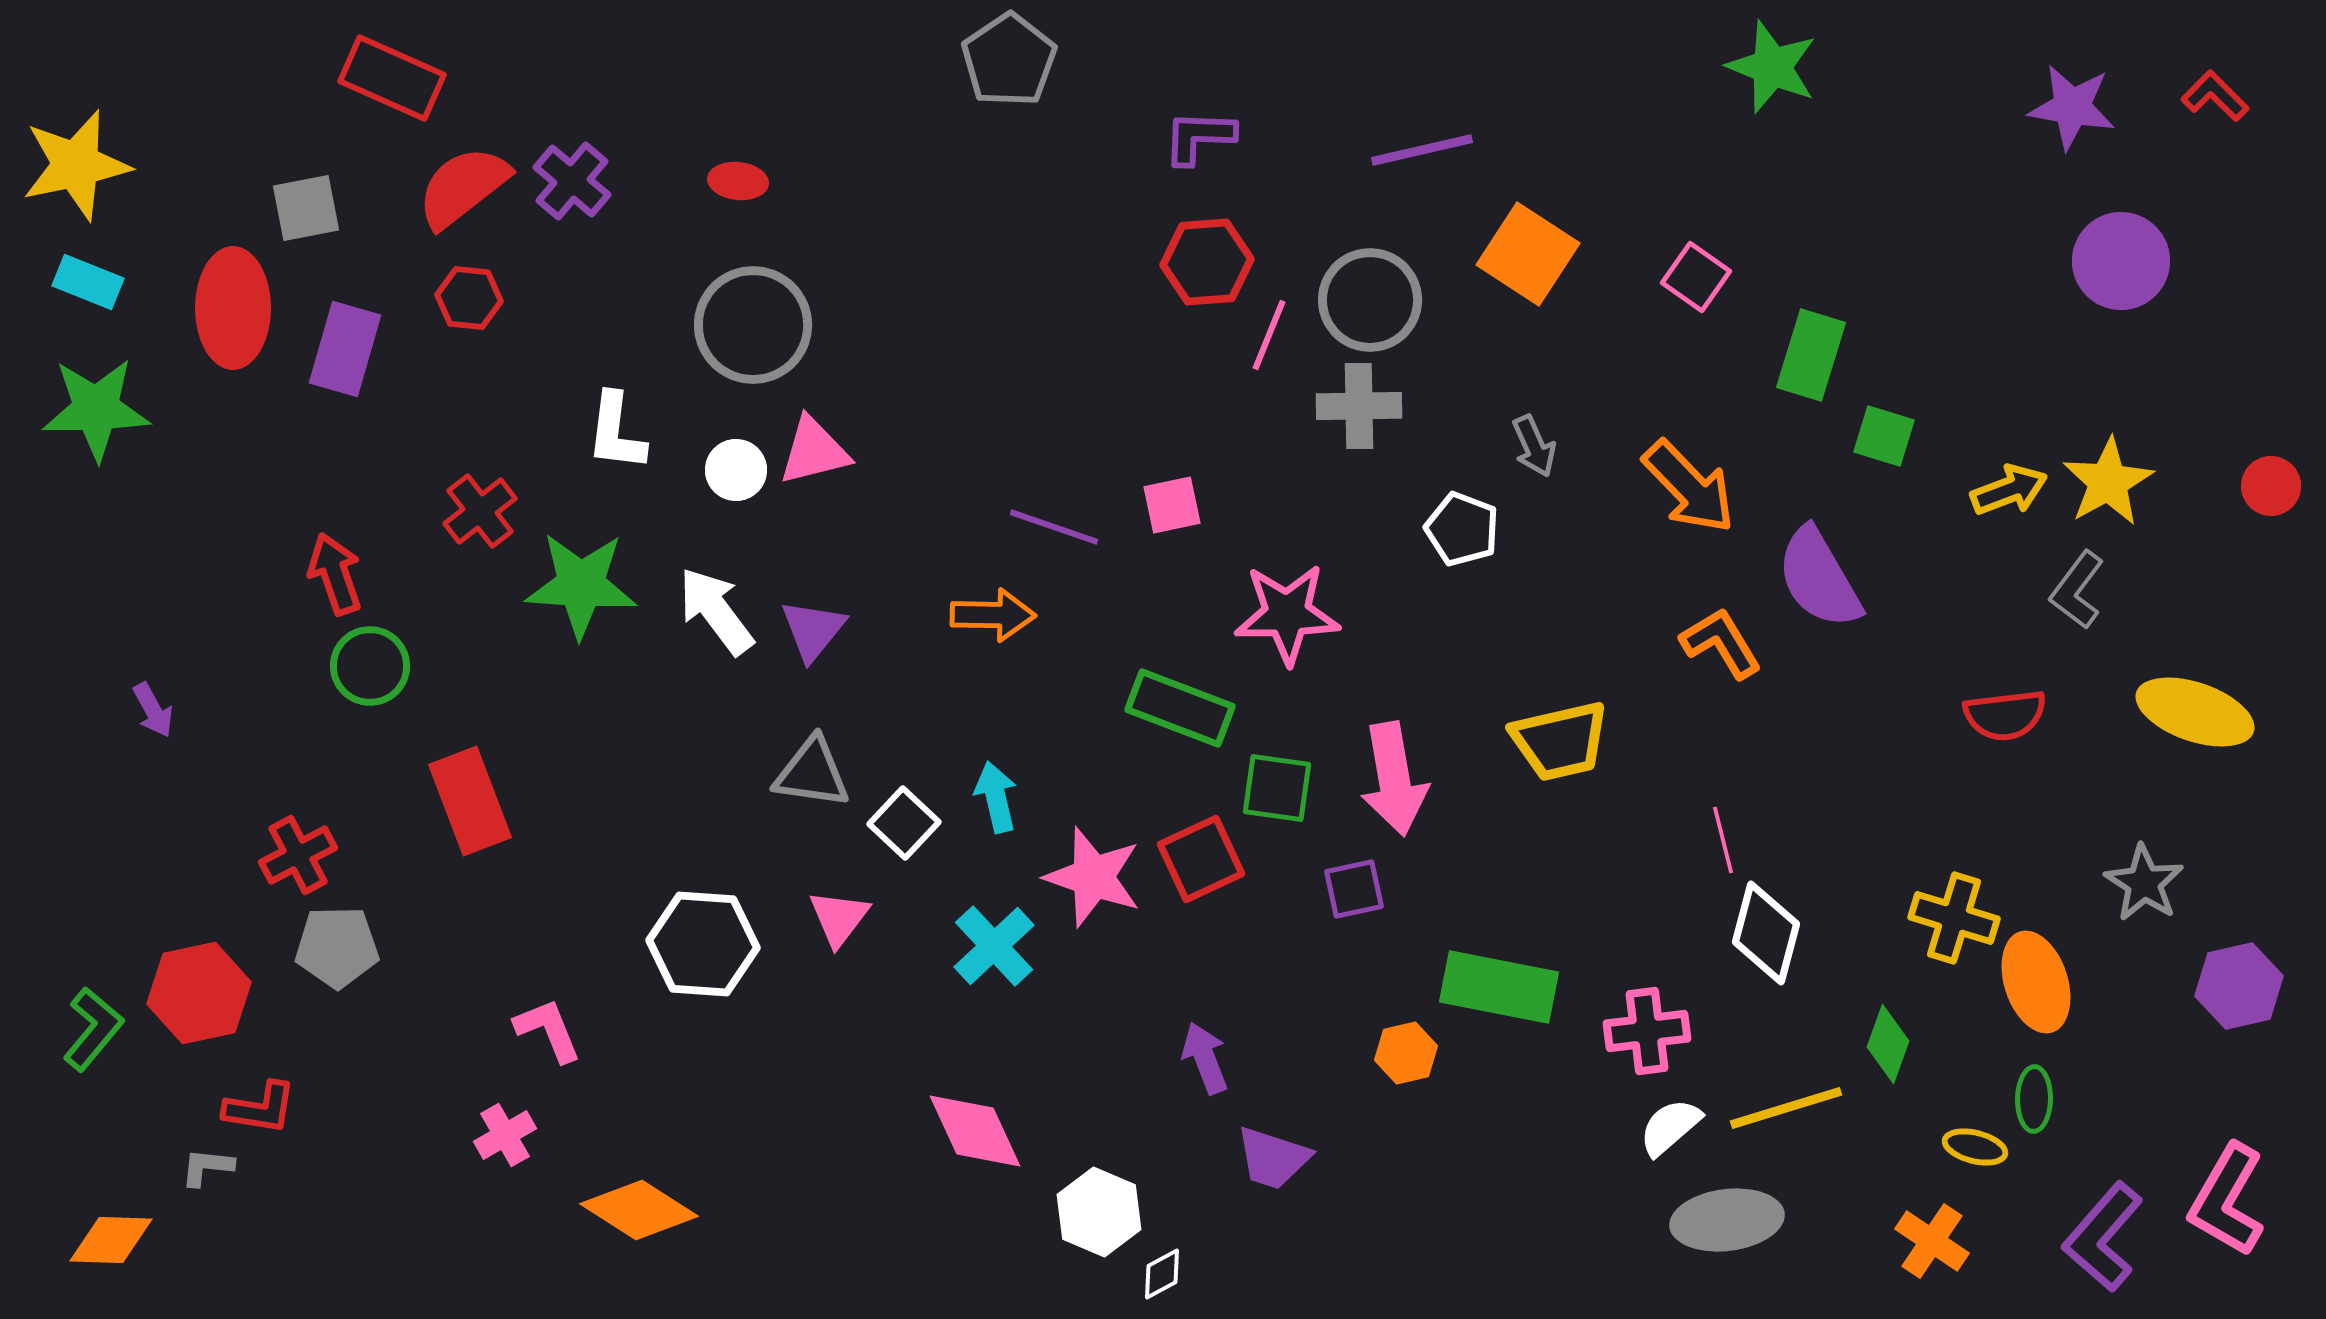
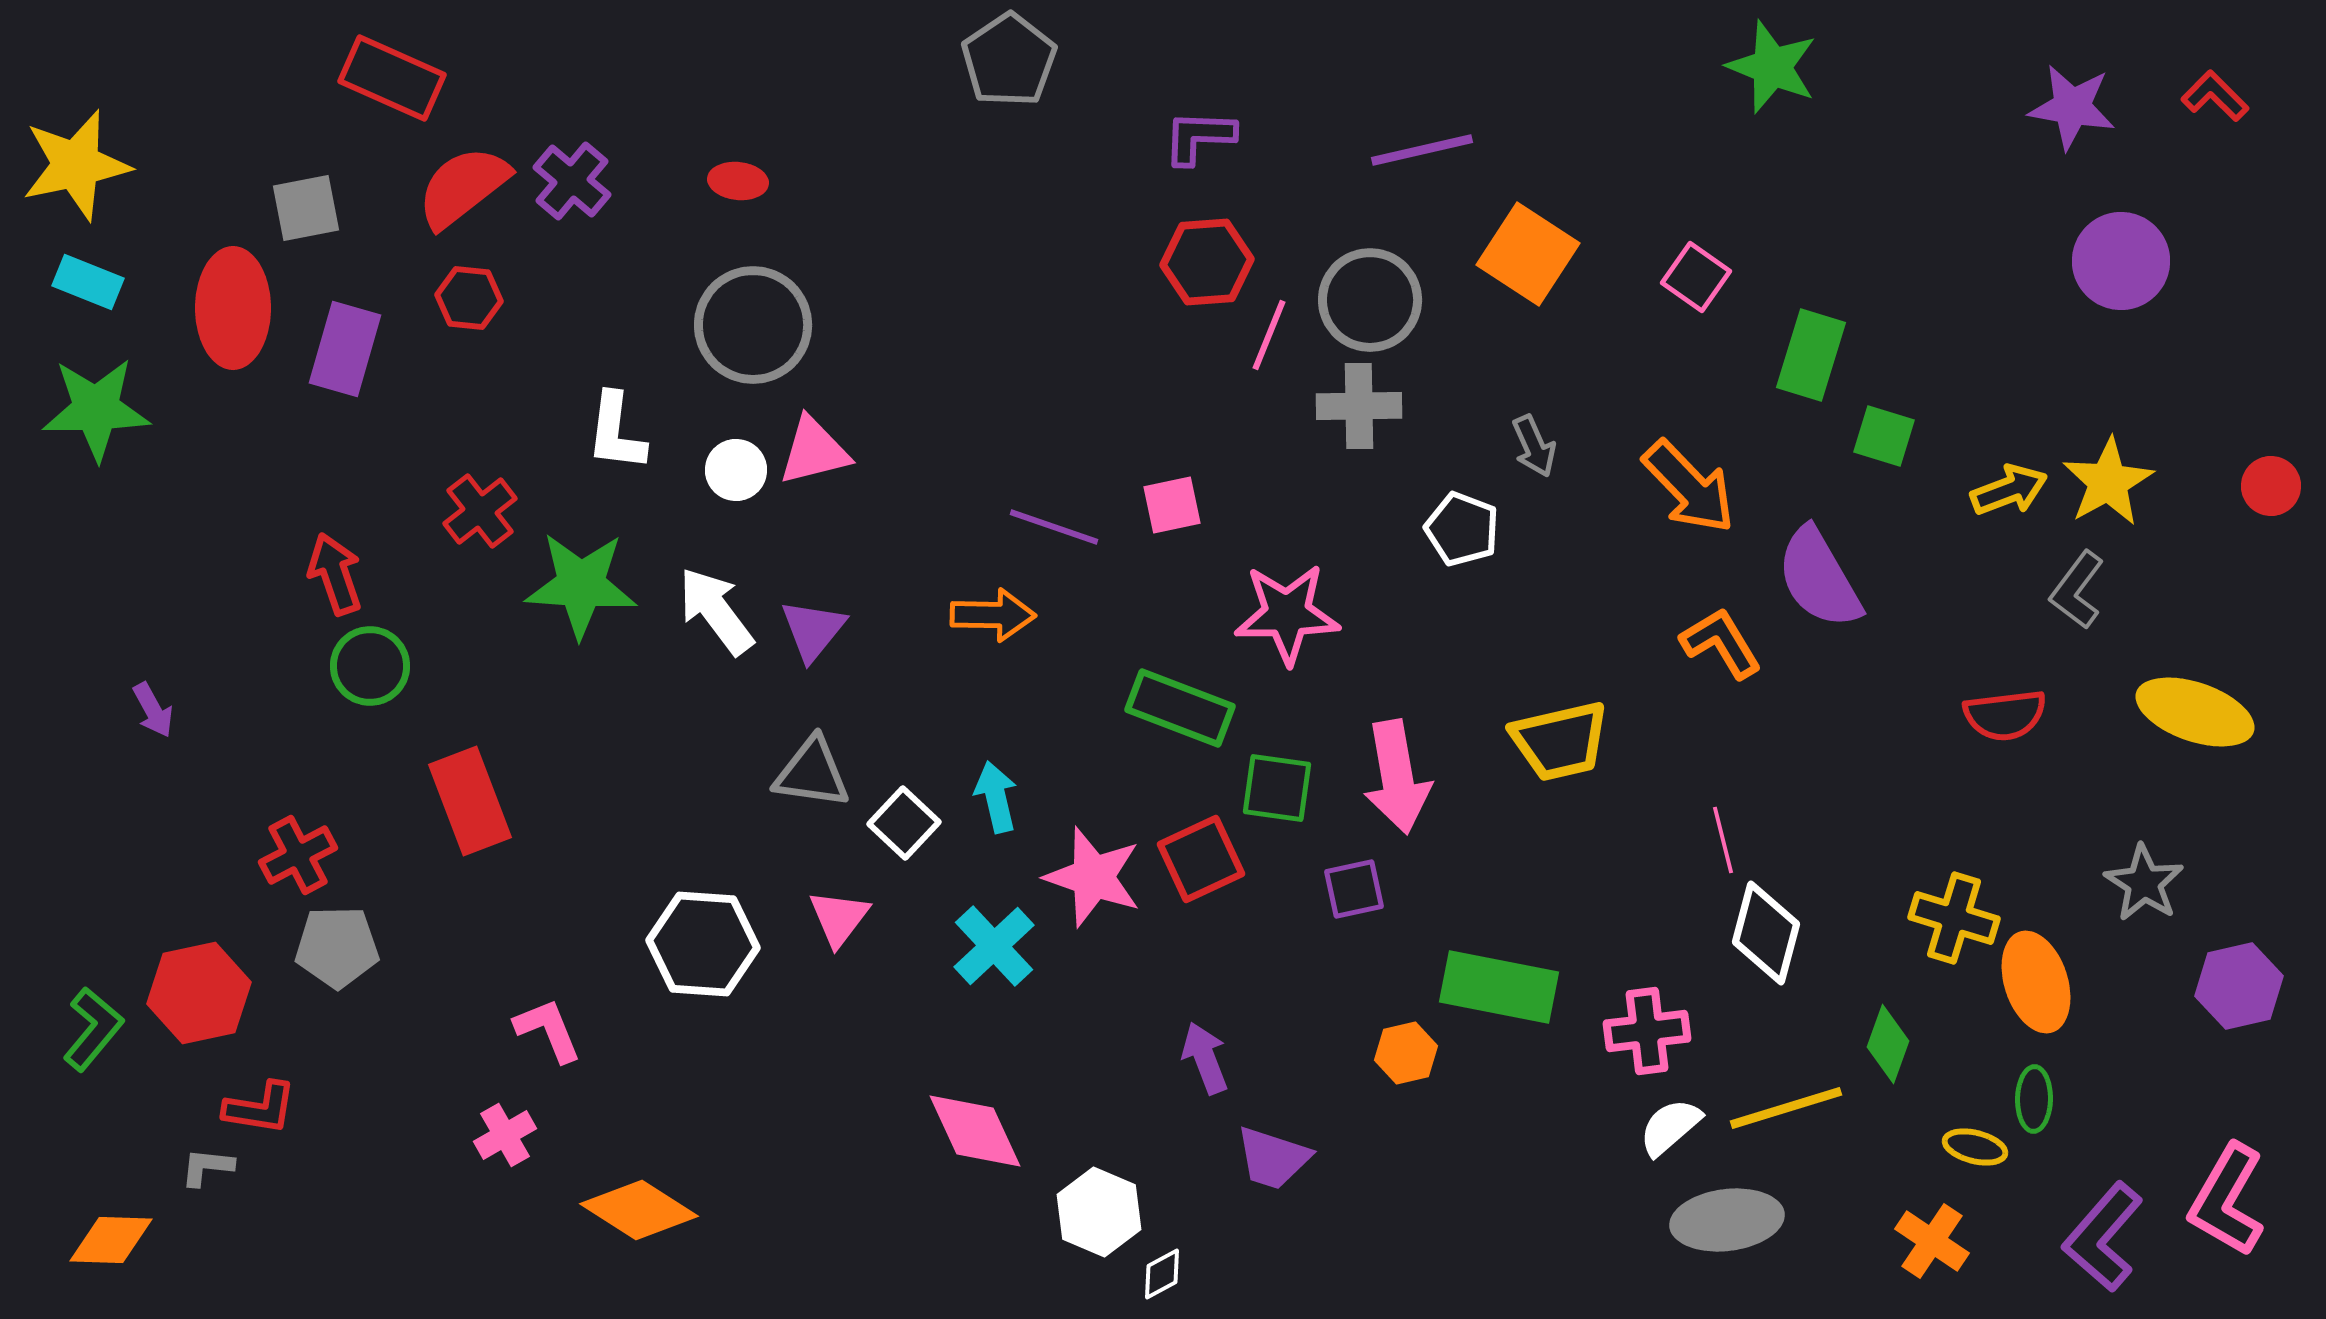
pink arrow at (1394, 779): moved 3 px right, 2 px up
